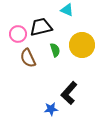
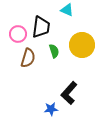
black trapezoid: rotated 110 degrees clockwise
green semicircle: moved 1 px left, 1 px down
brown semicircle: rotated 138 degrees counterclockwise
